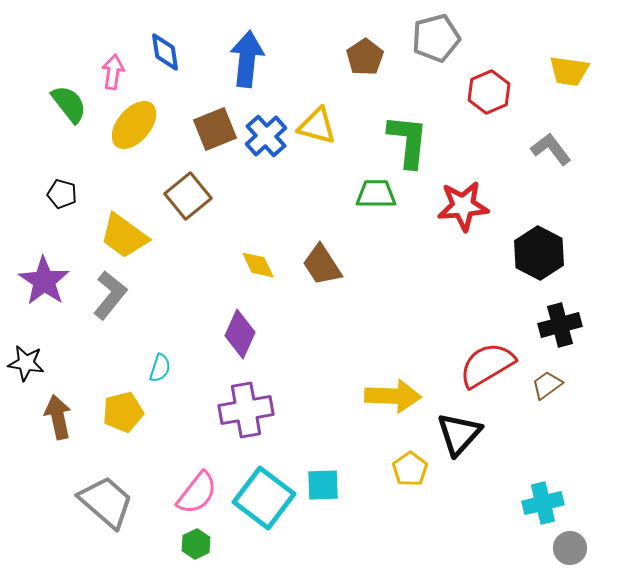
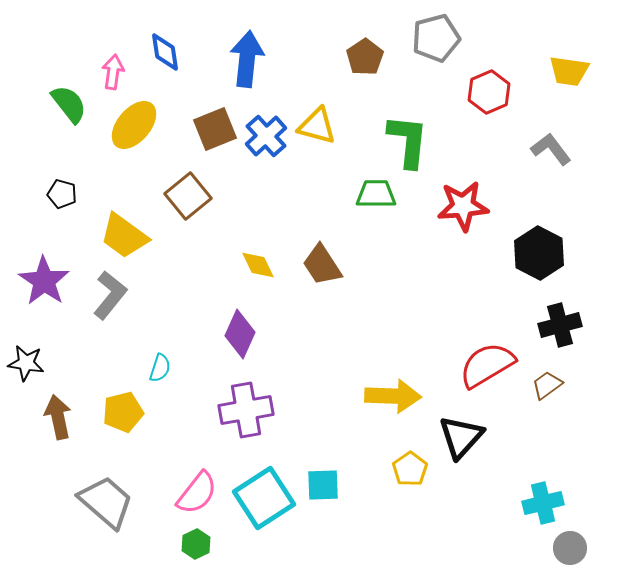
black triangle at (459, 434): moved 2 px right, 3 px down
cyan square at (264, 498): rotated 20 degrees clockwise
